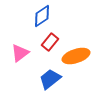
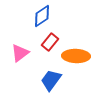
orange ellipse: rotated 20 degrees clockwise
blue trapezoid: moved 1 px right, 1 px down; rotated 15 degrees counterclockwise
